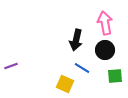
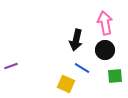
yellow square: moved 1 px right
